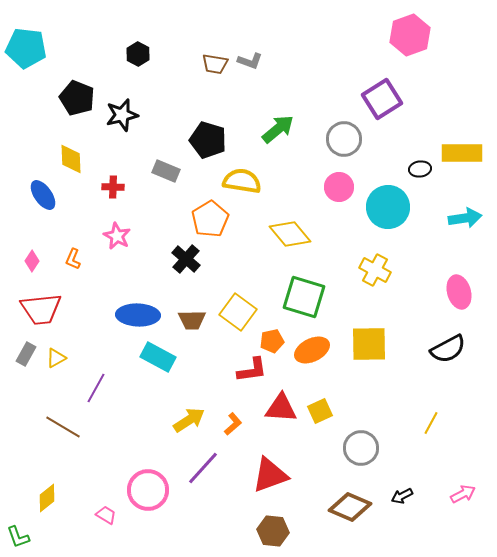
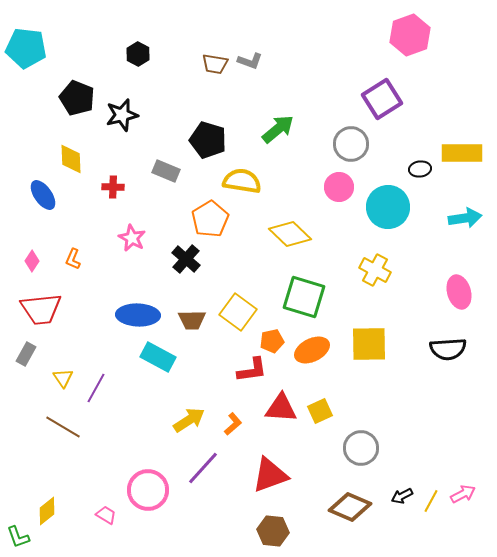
gray circle at (344, 139): moved 7 px right, 5 px down
yellow diamond at (290, 234): rotated 6 degrees counterclockwise
pink star at (117, 236): moved 15 px right, 2 px down
black semicircle at (448, 349): rotated 24 degrees clockwise
yellow triangle at (56, 358): moved 7 px right, 20 px down; rotated 35 degrees counterclockwise
yellow line at (431, 423): moved 78 px down
yellow diamond at (47, 498): moved 13 px down
